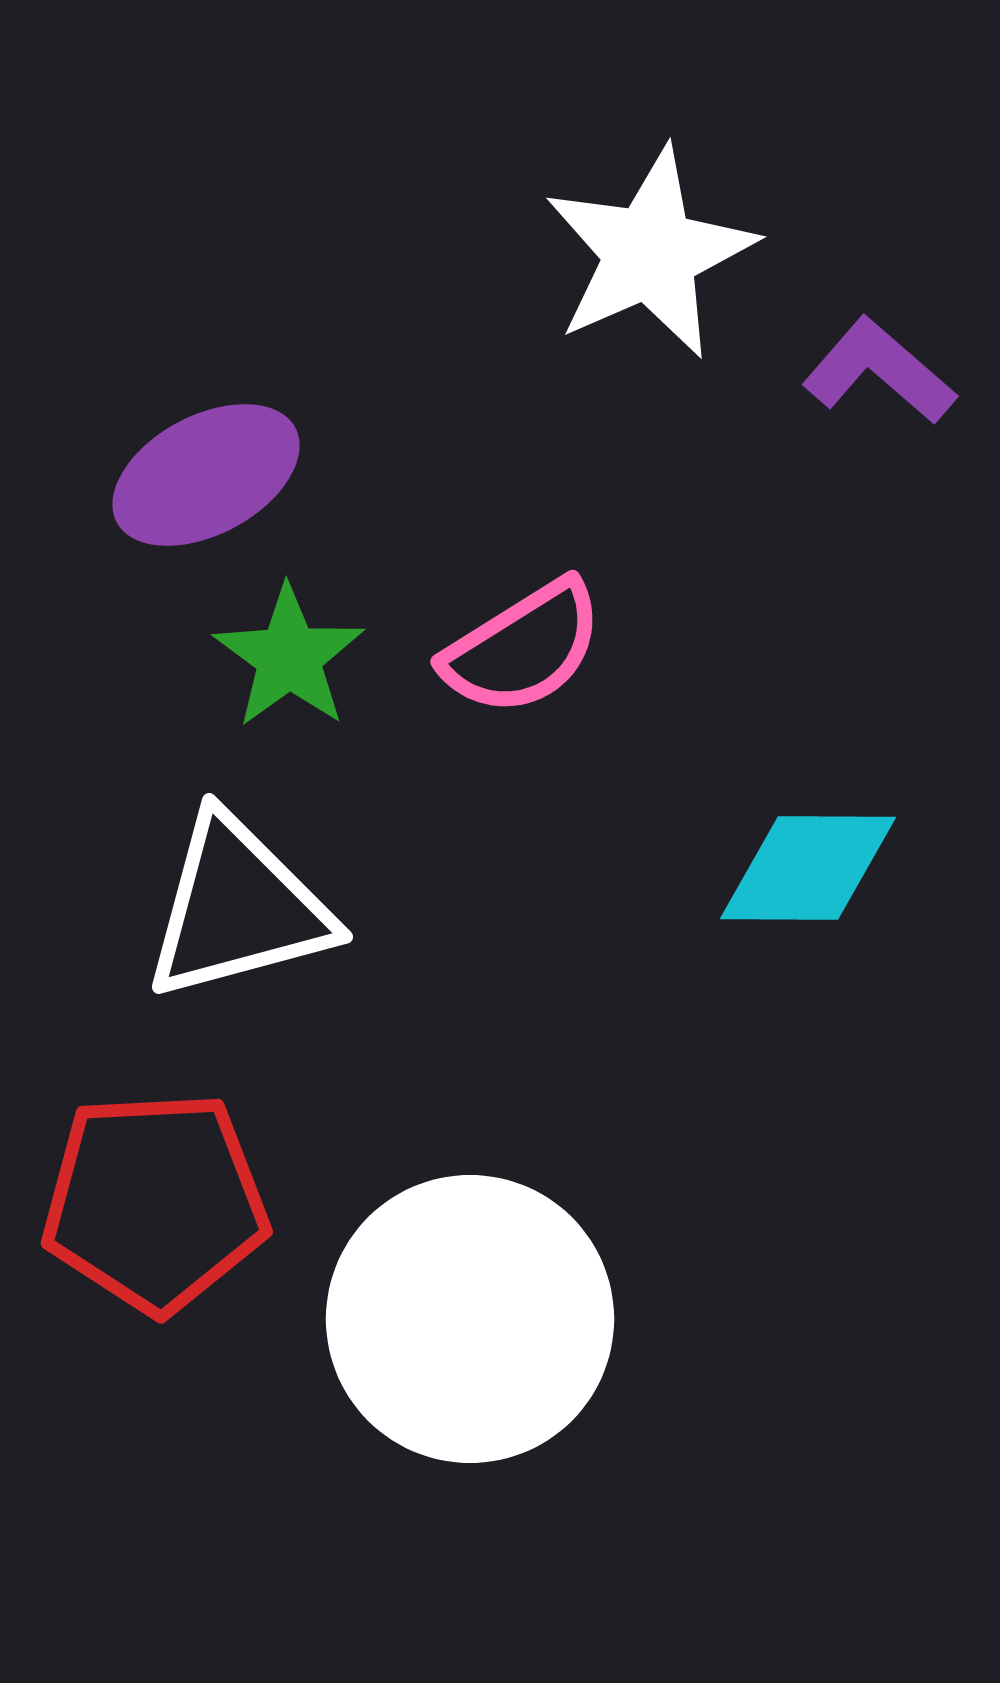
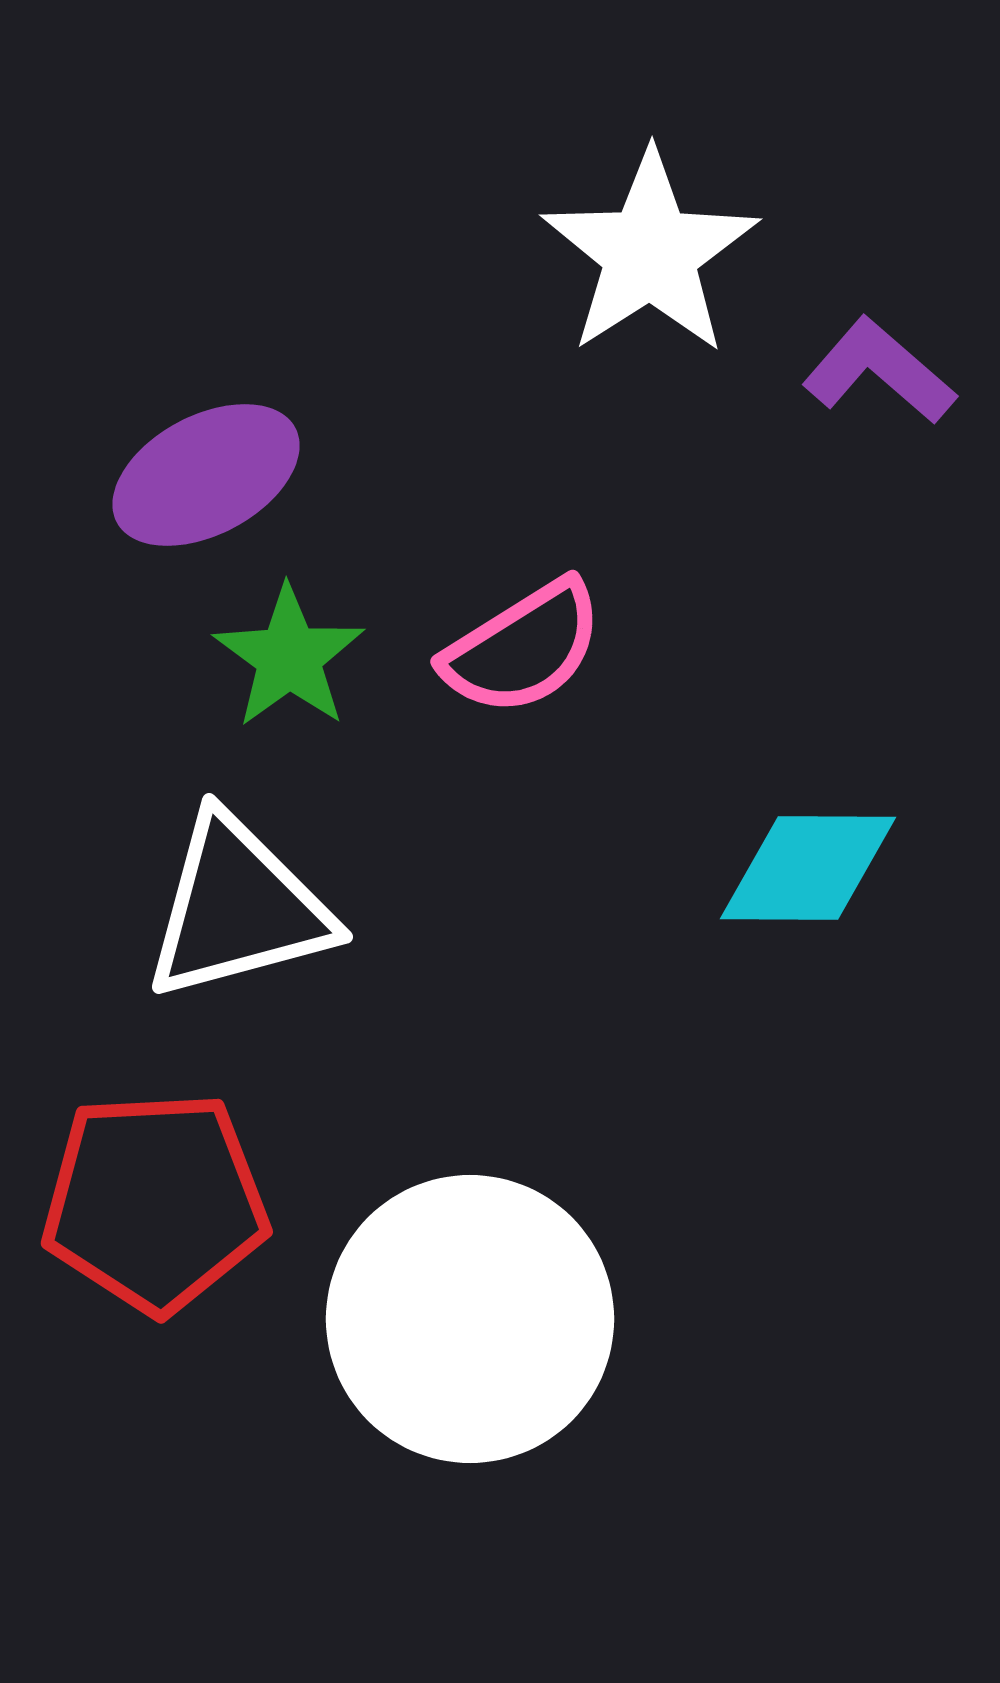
white star: rotated 9 degrees counterclockwise
